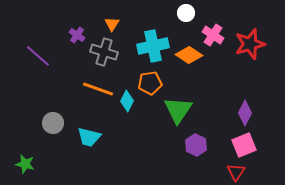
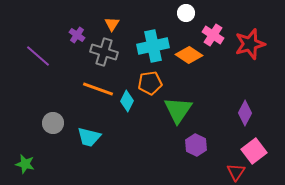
pink square: moved 10 px right, 6 px down; rotated 15 degrees counterclockwise
